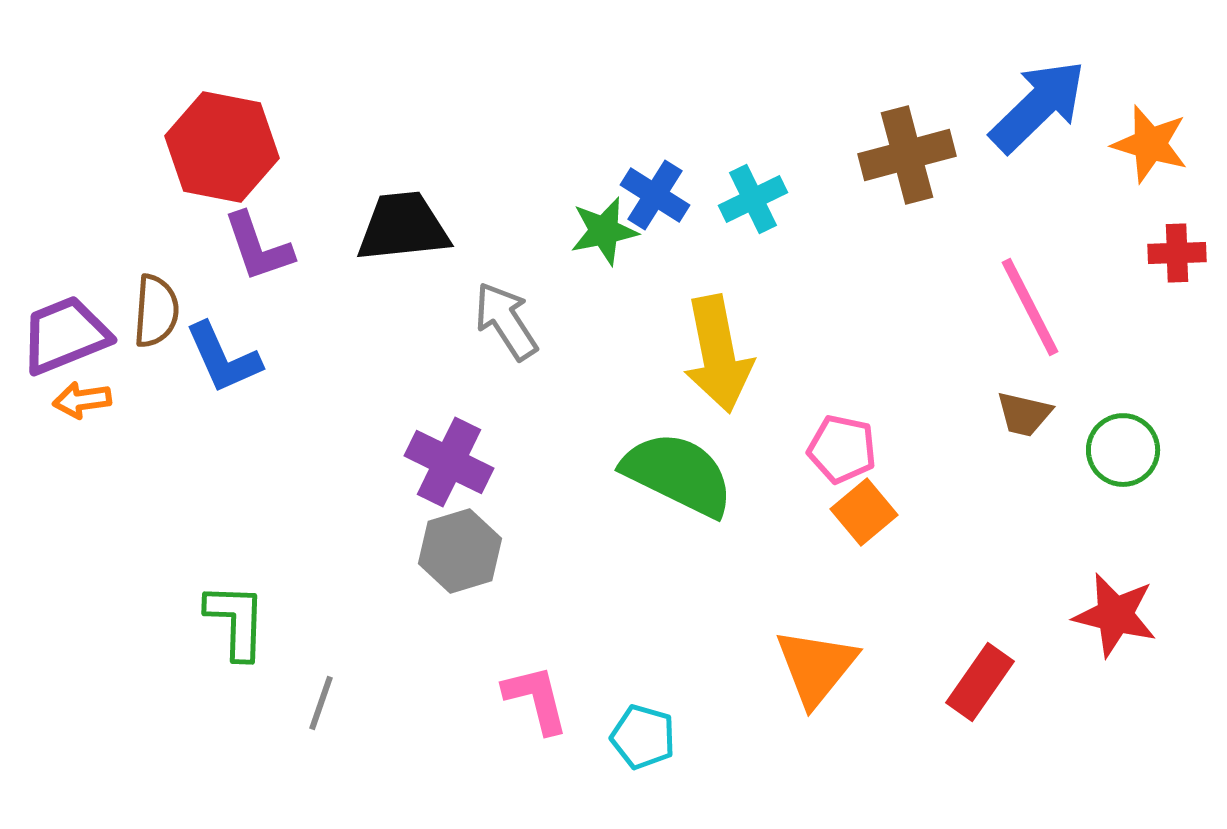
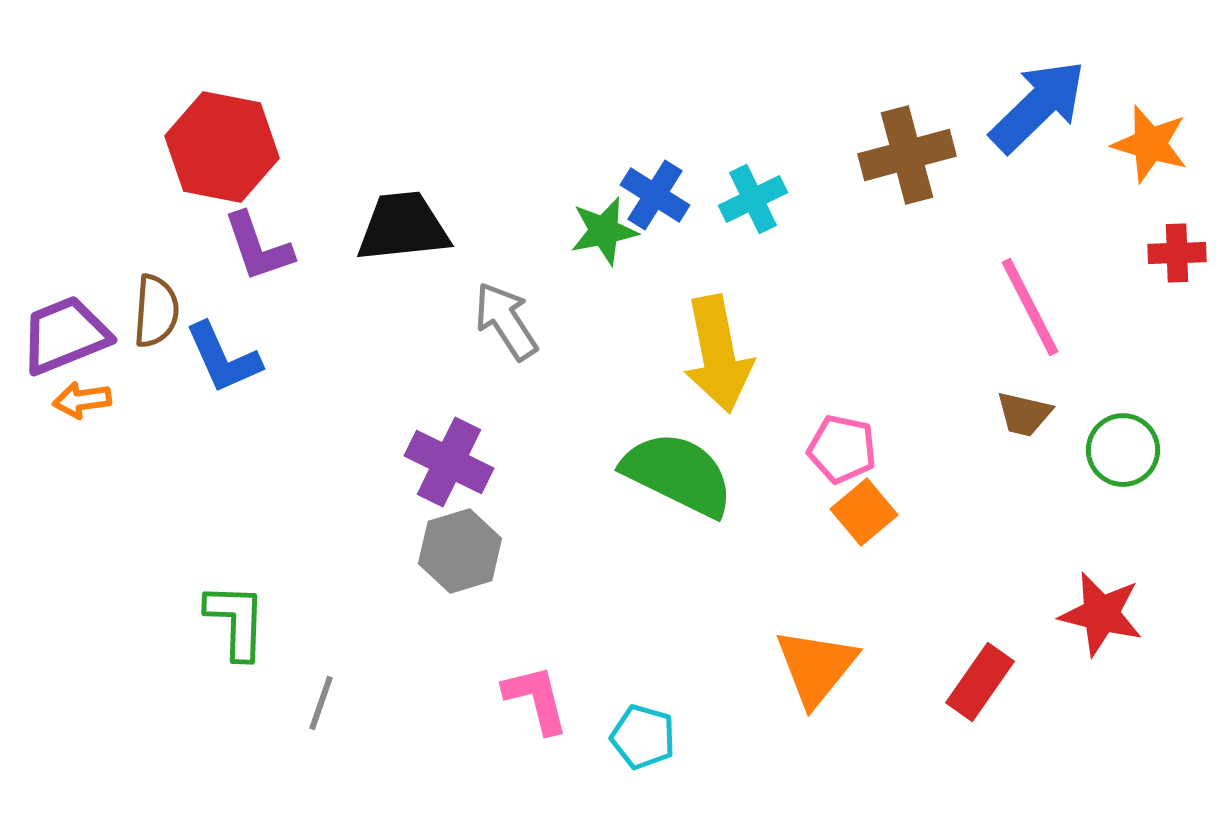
red star: moved 14 px left, 1 px up
